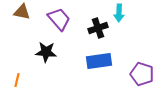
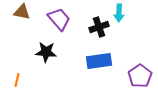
black cross: moved 1 px right, 1 px up
purple pentagon: moved 2 px left, 2 px down; rotated 20 degrees clockwise
